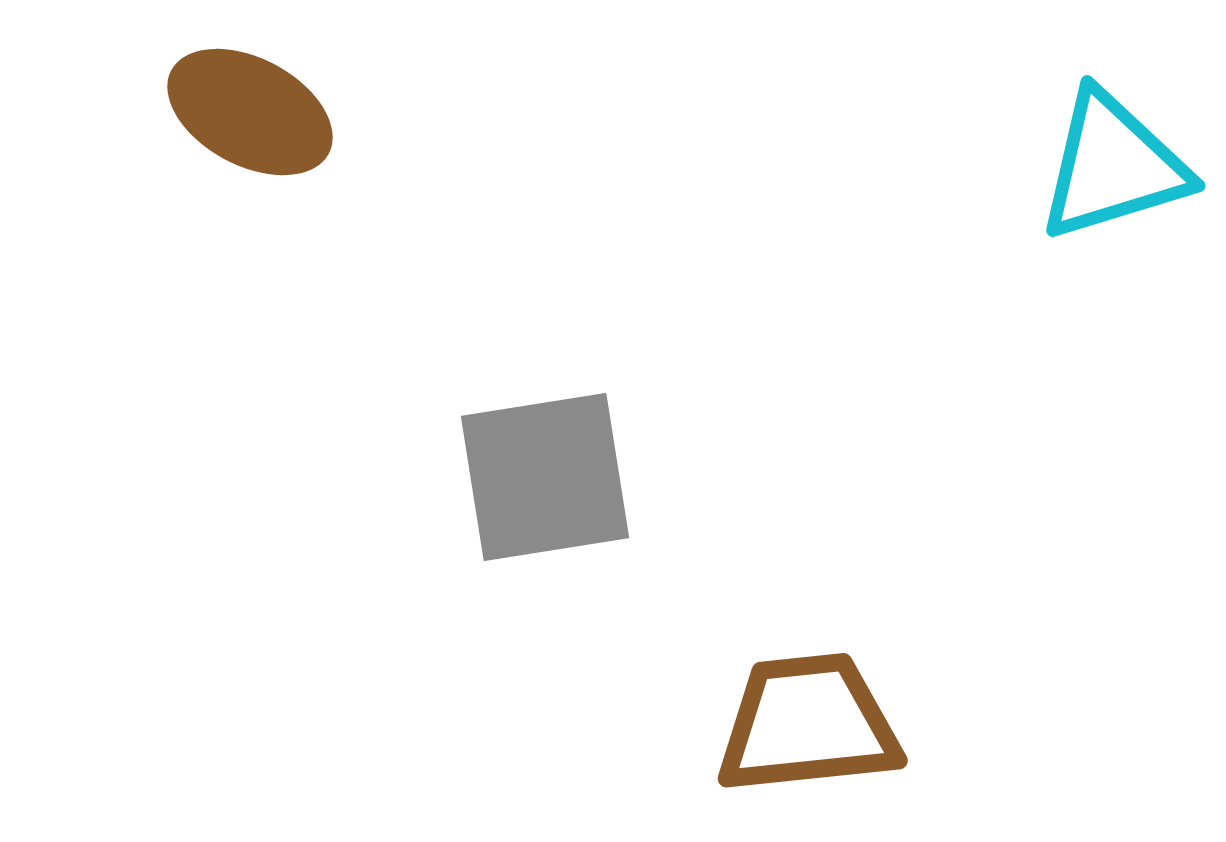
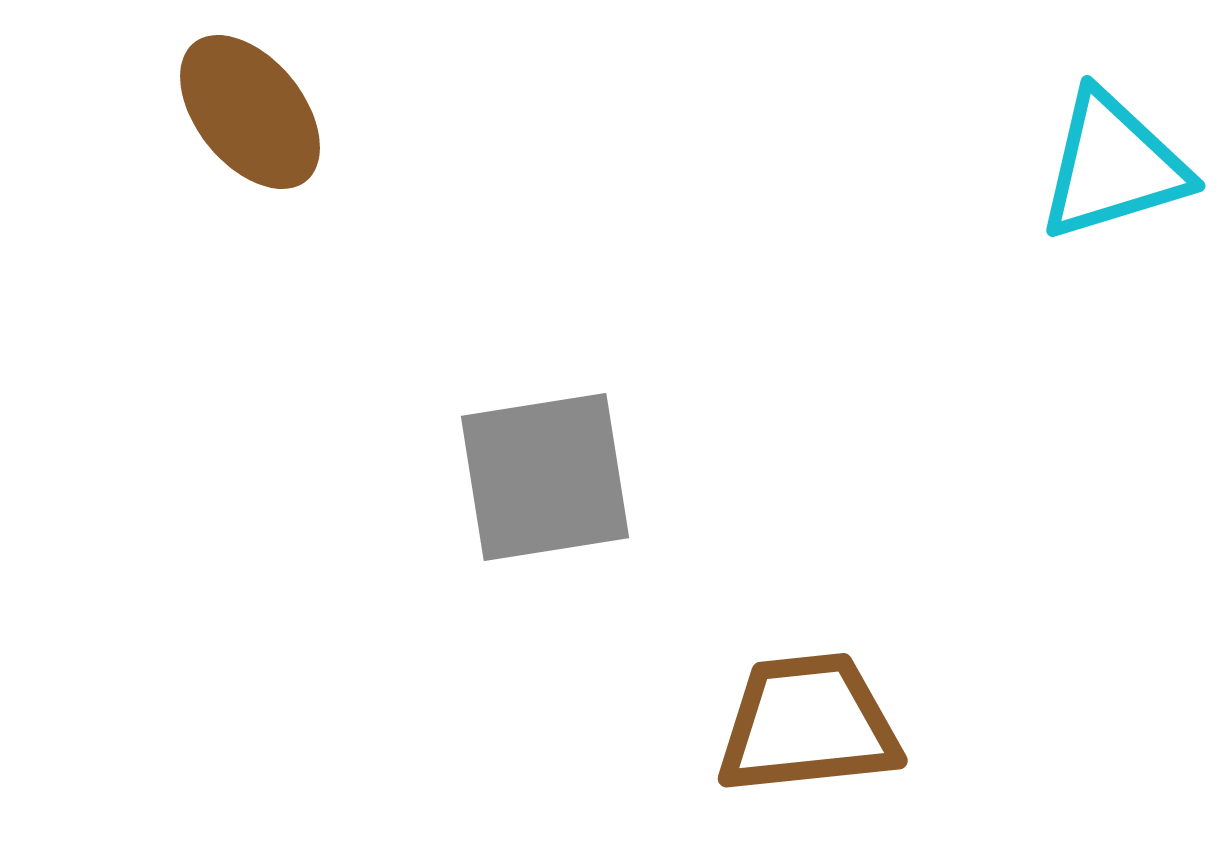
brown ellipse: rotated 23 degrees clockwise
